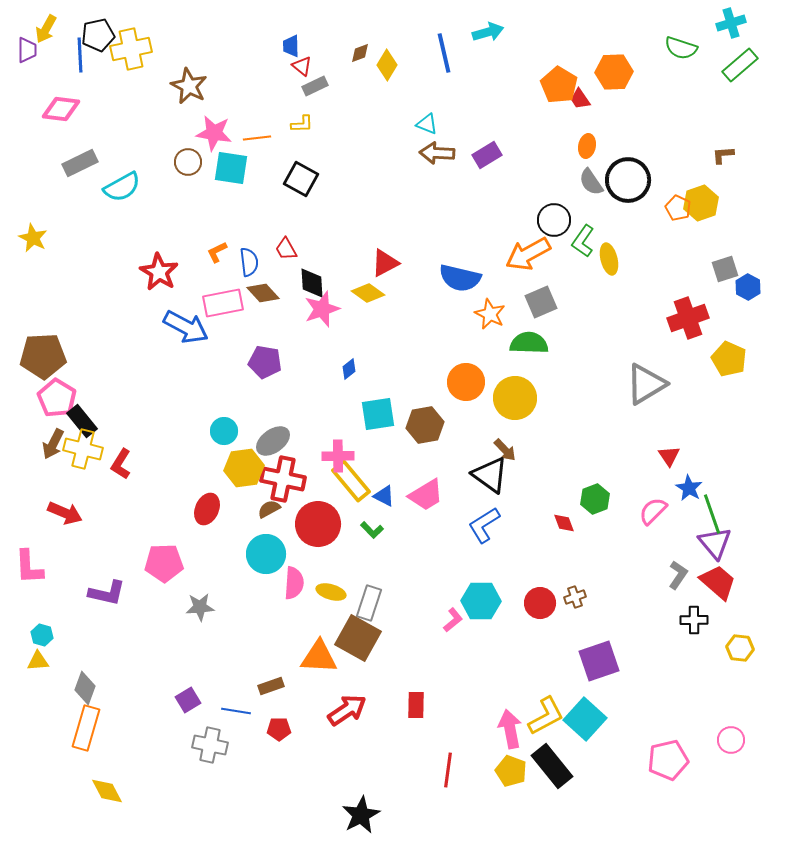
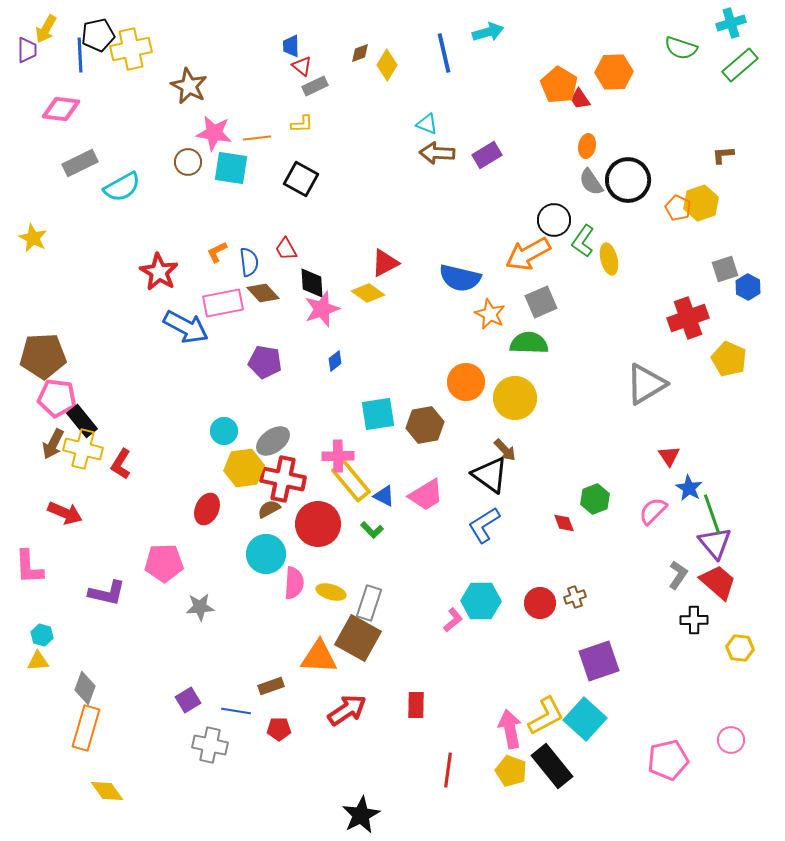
blue diamond at (349, 369): moved 14 px left, 8 px up
pink pentagon at (57, 398): rotated 24 degrees counterclockwise
yellow diamond at (107, 791): rotated 8 degrees counterclockwise
